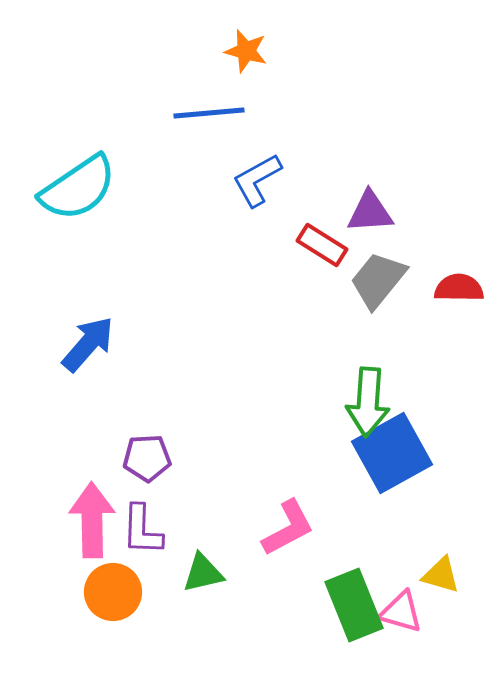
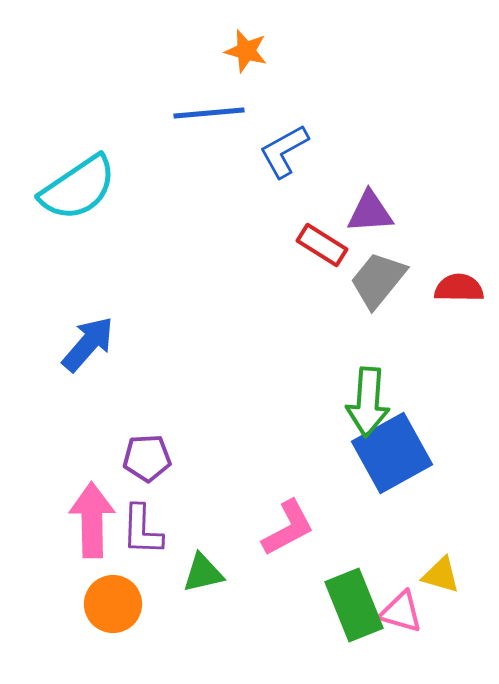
blue L-shape: moved 27 px right, 29 px up
orange circle: moved 12 px down
